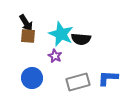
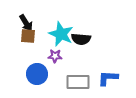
purple star: rotated 24 degrees counterclockwise
blue circle: moved 5 px right, 4 px up
gray rectangle: rotated 15 degrees clockwise
